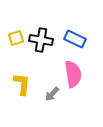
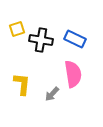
yellow square: moved 1 px right, 9 px up
